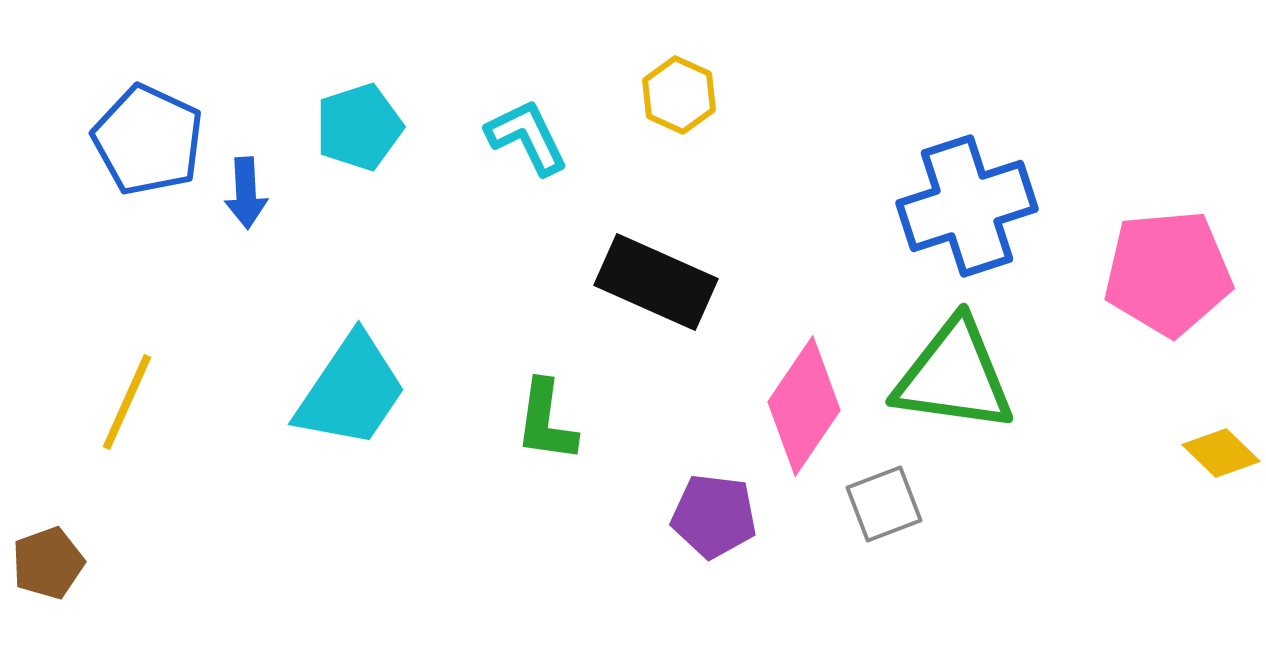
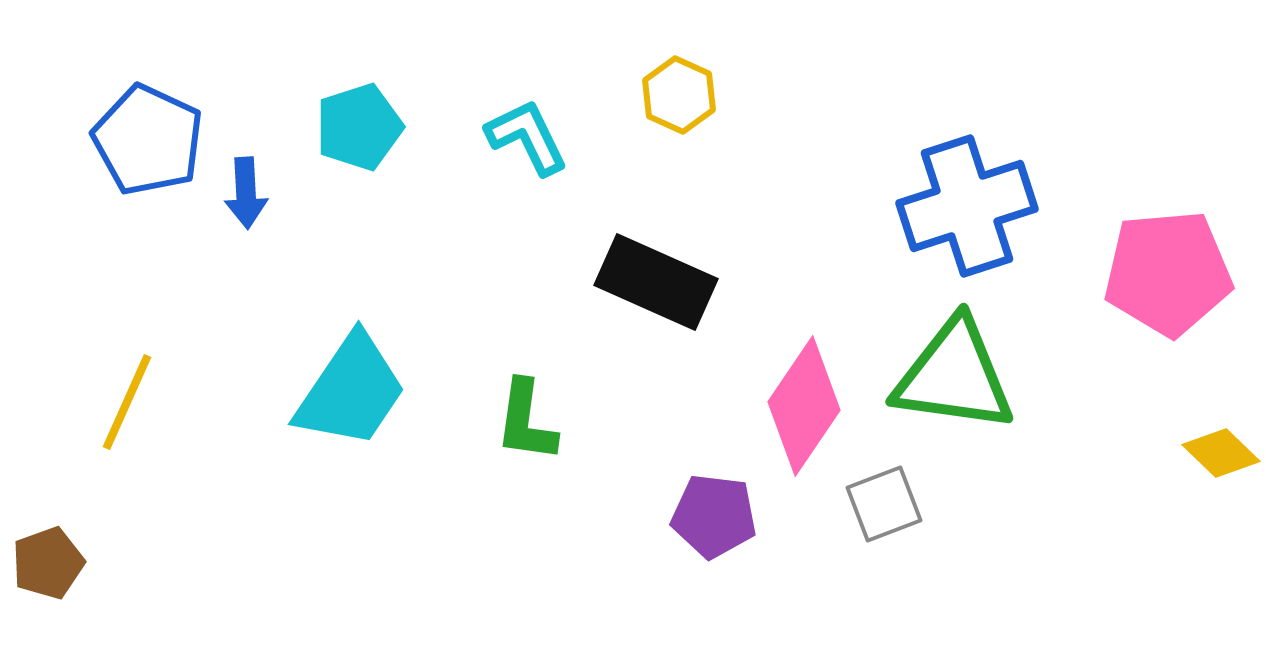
green L-shape: moved 20 px left
